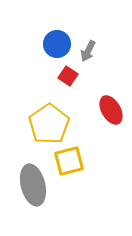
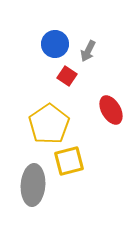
blue circle: moved 2 px left
red square: moved 1 px left
gray ellipse: rotated 18 degrees clockwise
